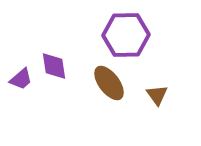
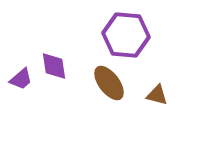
purple hexagon: rotated 6 degrees clockwise
brown triangle: rotated 40 degrees counterclockwise
